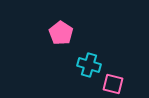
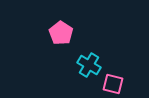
cyan cross: rotated 15 degrees clockwise
